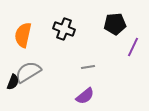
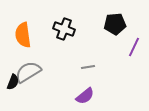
orange semicircle: rotated 20 degrees counterclockwise
purple line: moved 1 px right
